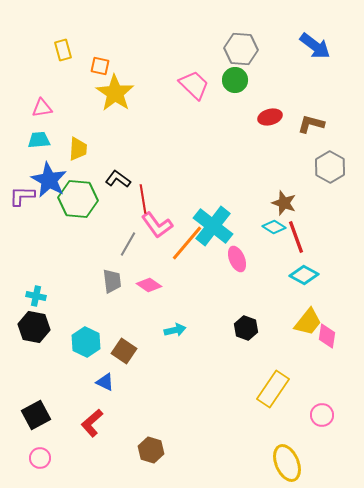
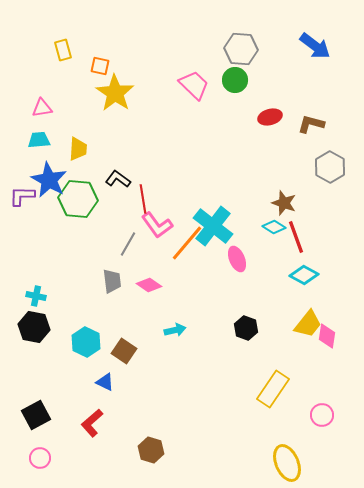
yellow trapezoid at (308, 322): moved 2 px down
